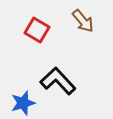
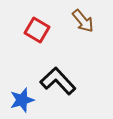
blue star: moved 1 px left, 3 px up
